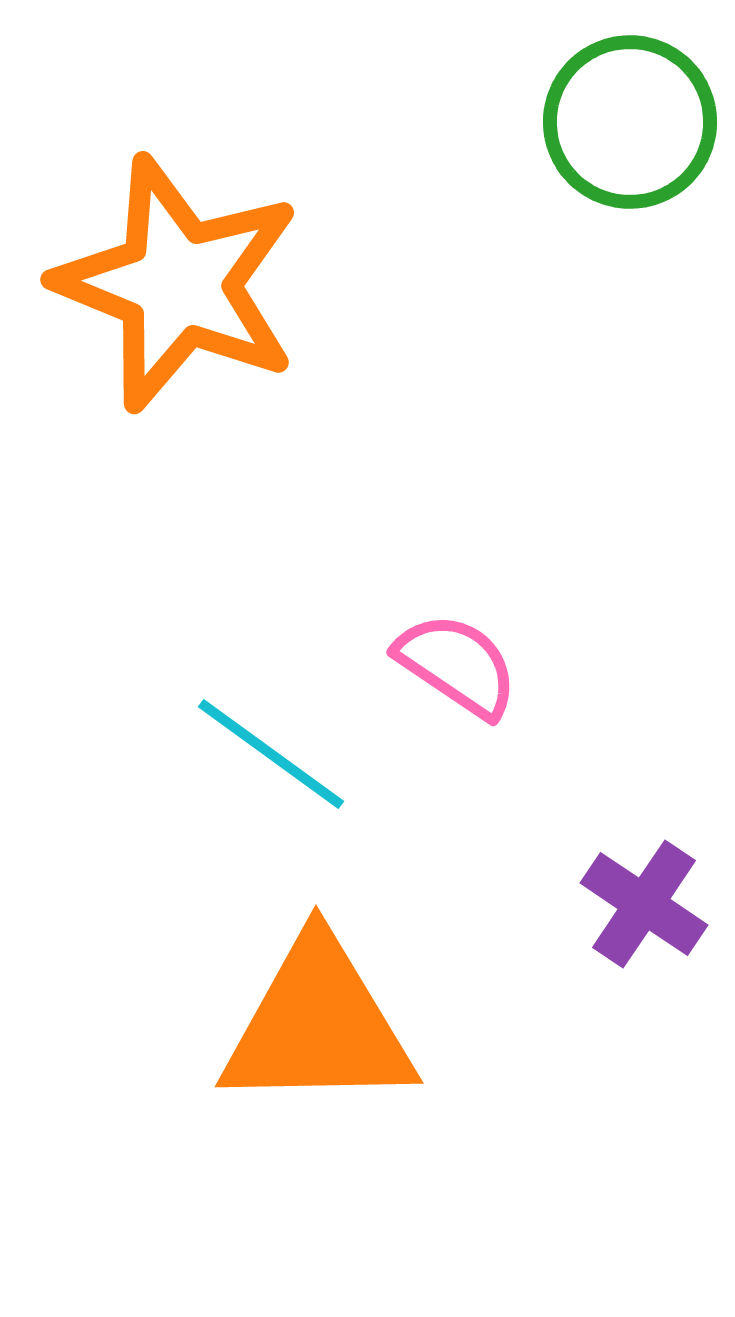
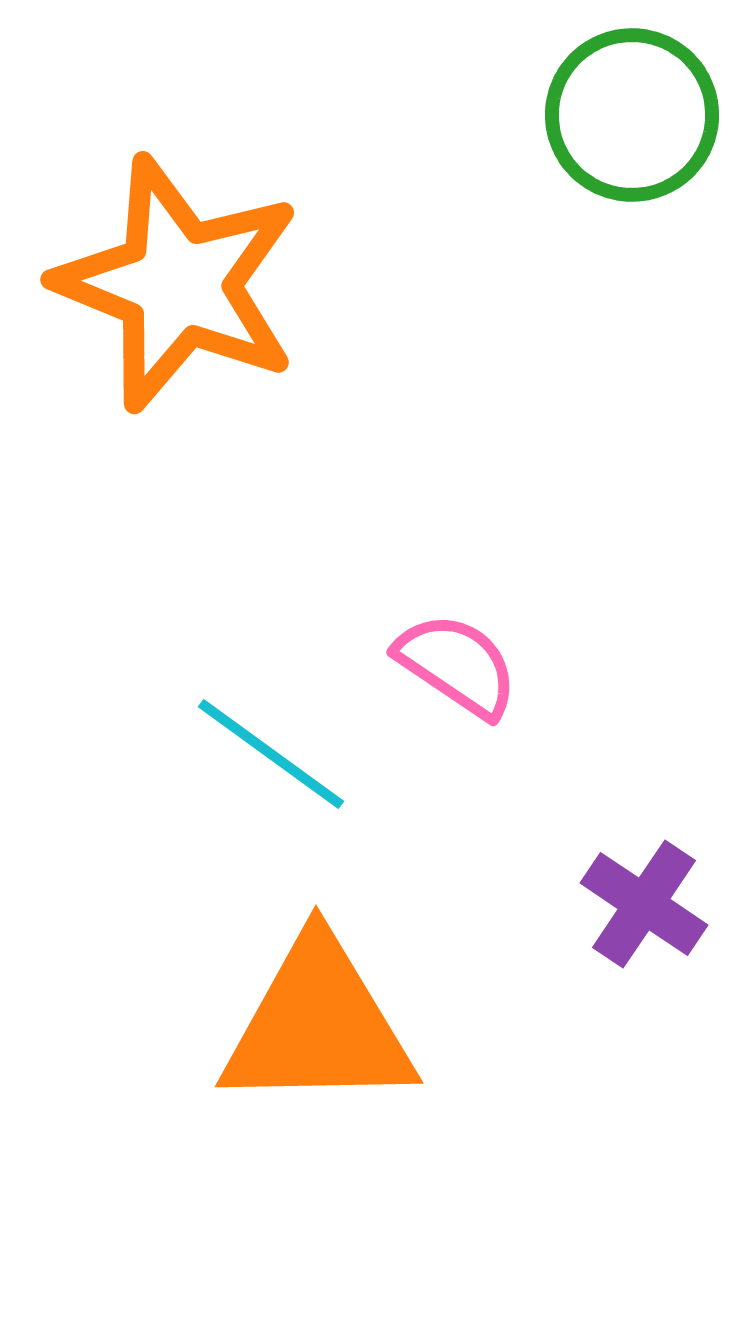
green circle: moved 2 px right, 7 px up
